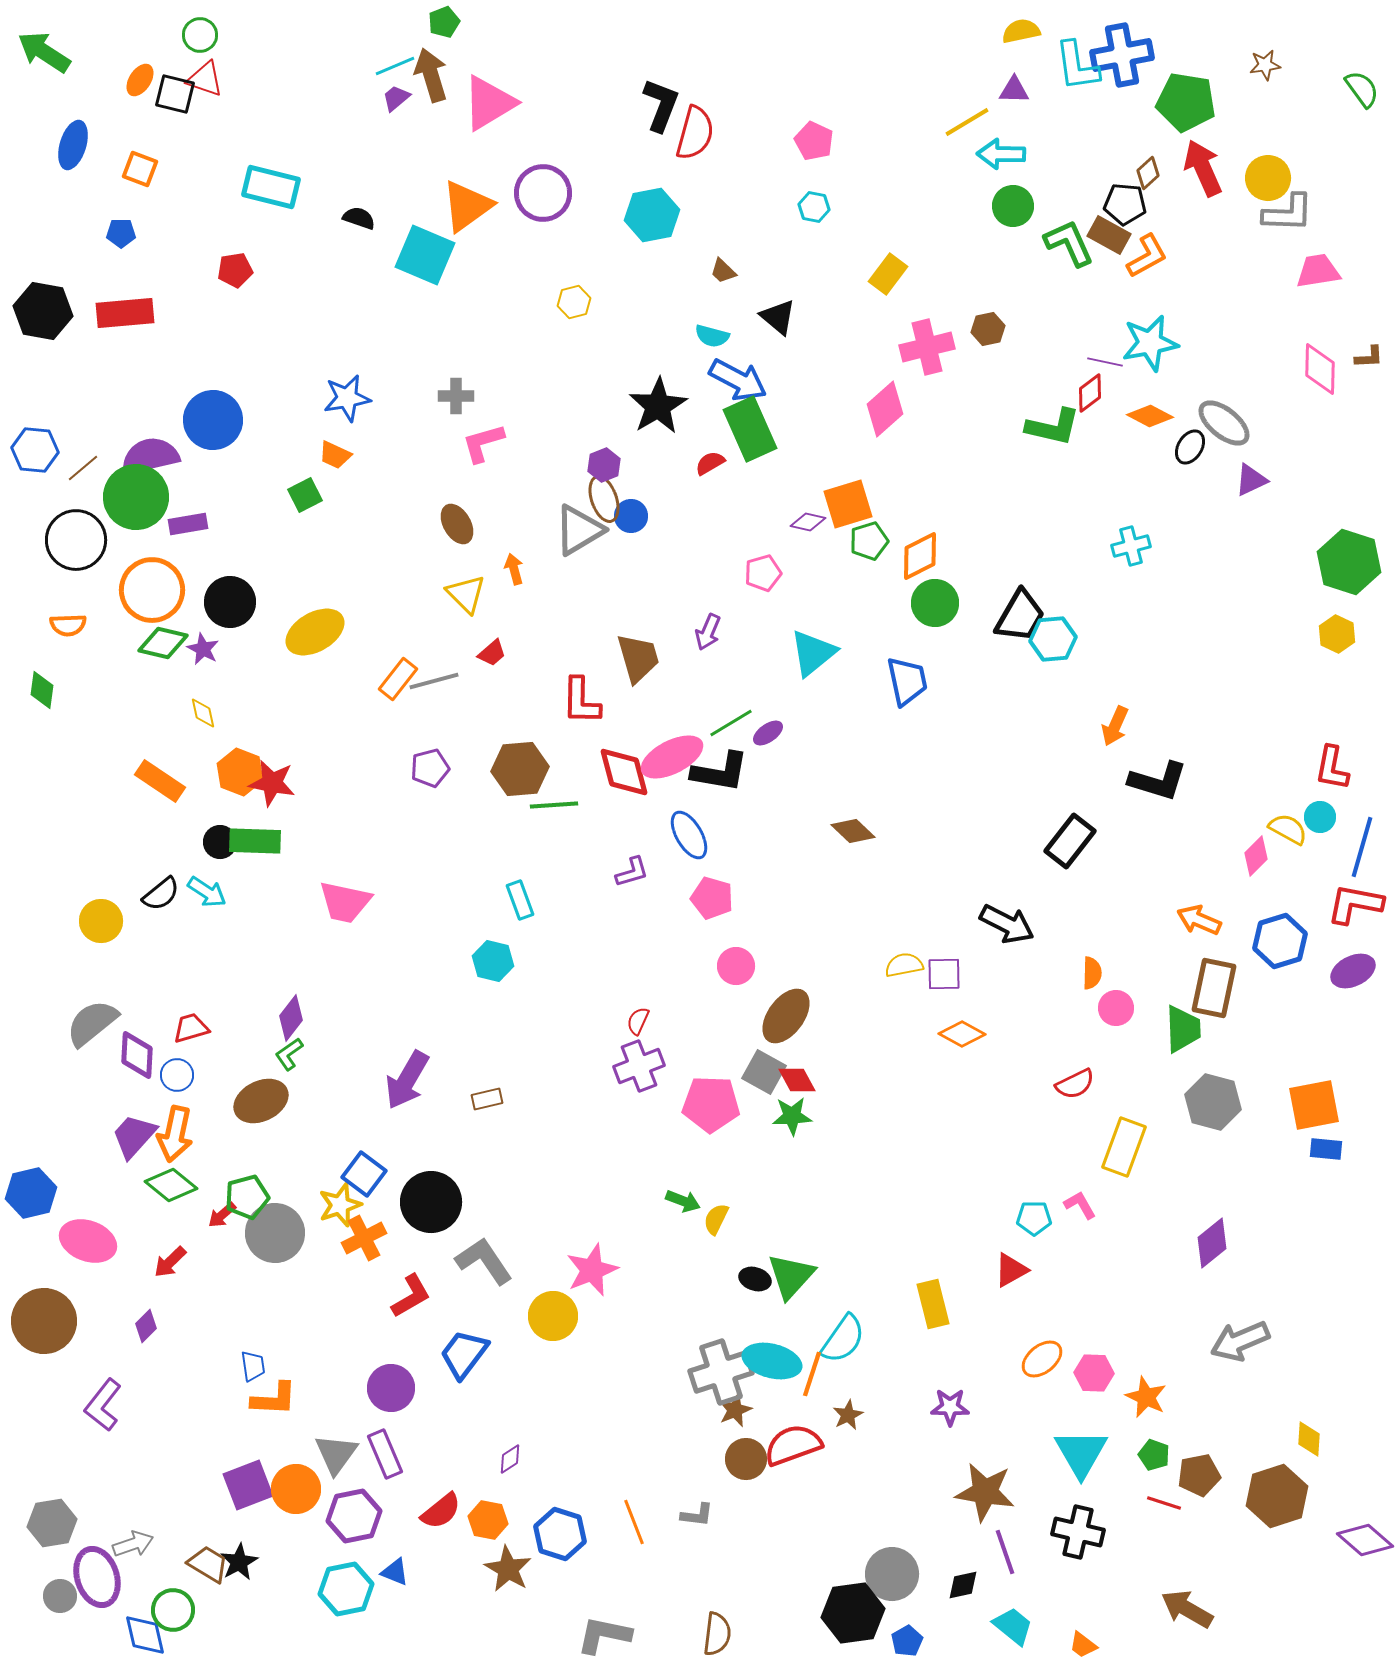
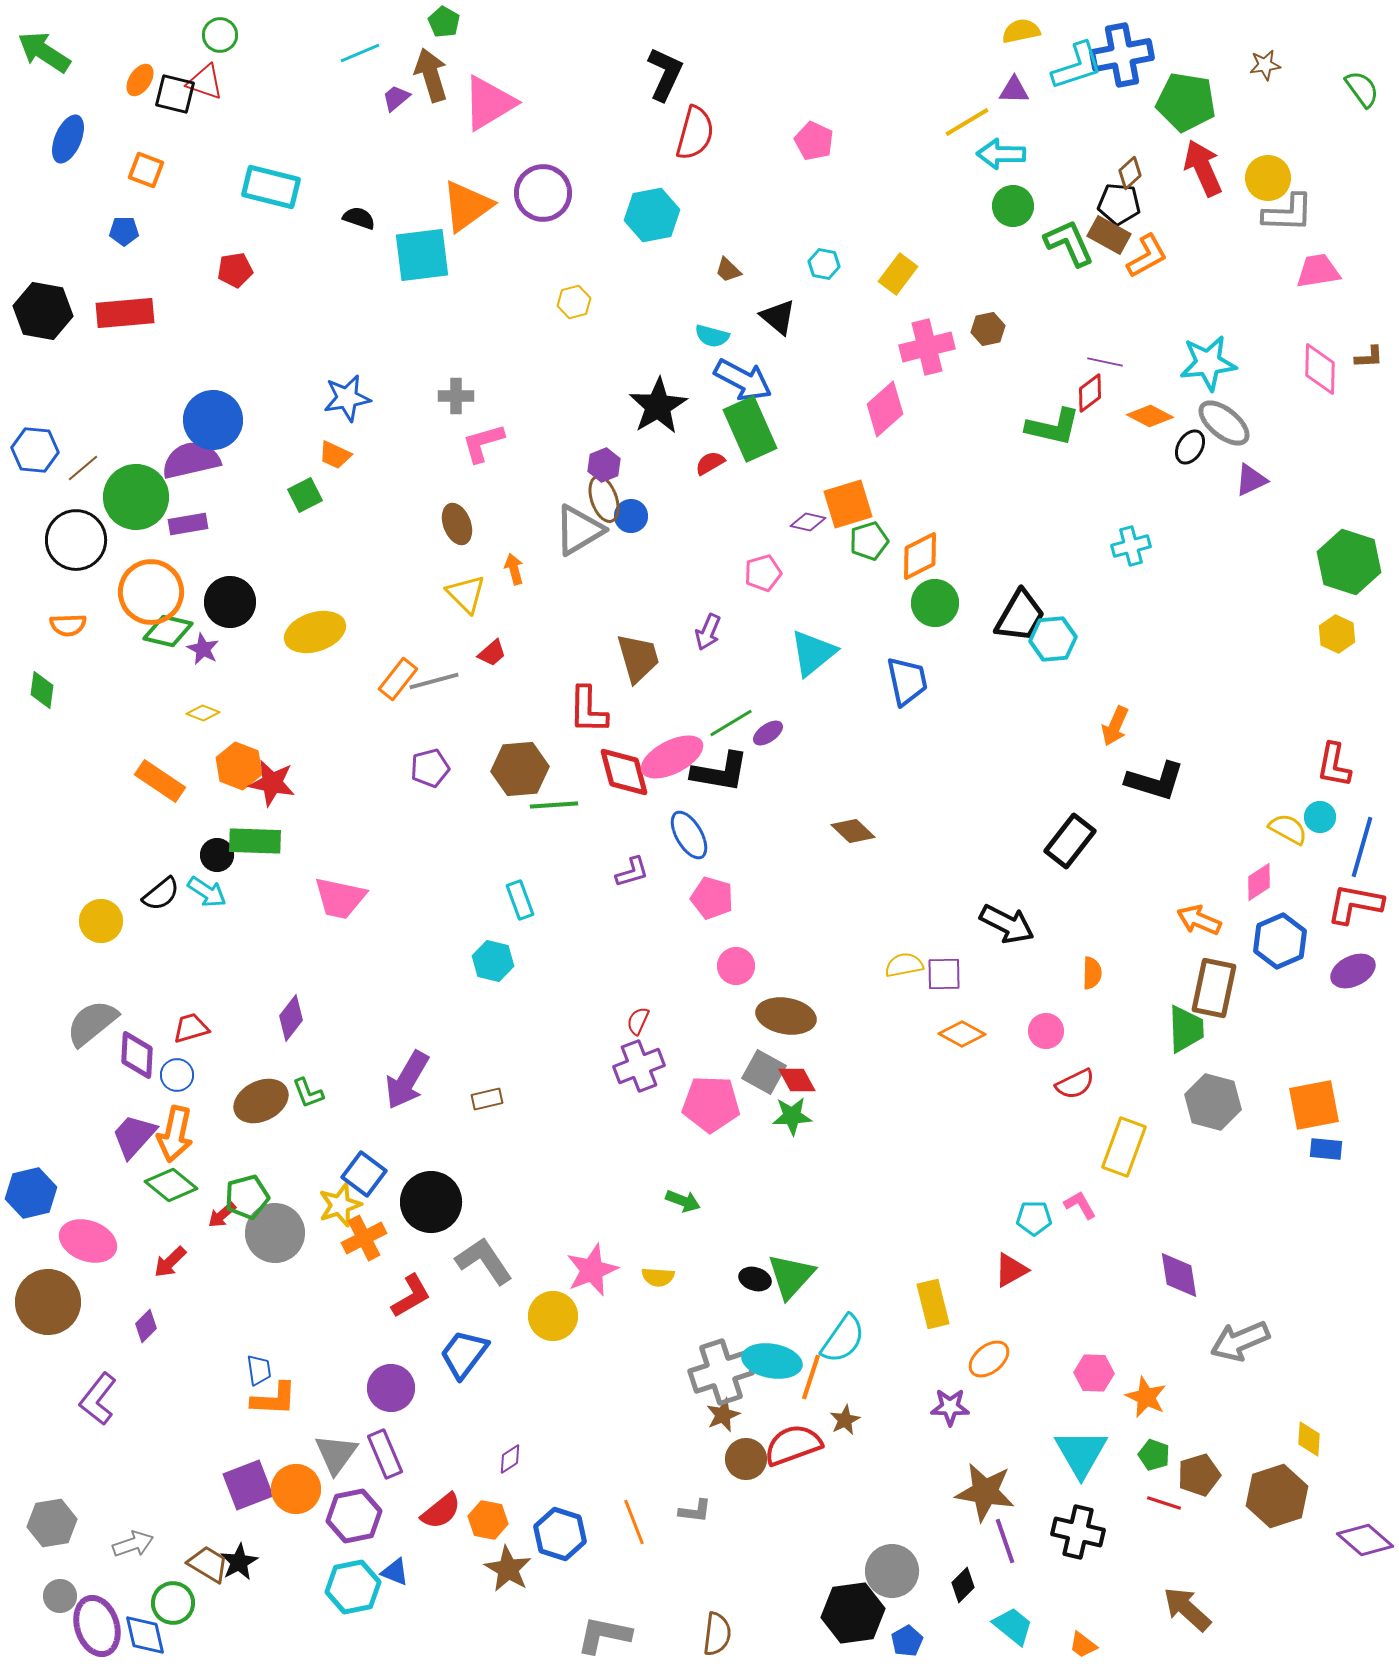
green pentagon at (444, 22): rotated 20 degrees counterclockwise
green circle at (200, 35): moved 20 px right
cyan line at (395, 66): moved 35 px left, 13 px up
cyan L-shape at (1077, 66): rotated 100 degrees counterclockwise
red triangle at (205, 79): moved 3 px down
black L-shape at (661, 105): moved 4 px right, 31 px up; rotated 4 degrees clockwise
blue ellipse at (73, 145): moved 5 px left, 6 px up; rotated 6 degrees clockwise
orange square at (140, 169): moved 6 px right, 1 px down
brown diamond at (1148, 173): moved 18 px left
black pentagon at (1125, 204): moved 6 px left
cyan hexagon at (814, 207): moved 10 px right, 57 px down
blue pentagon at (121, 233): moved 3 px right, 2 px up
cyan square at (425, 255): moved 3 px left; rotated 30 degrees counterclockwise
brown trapezoid at (723, 271): moved 5 px right, 1 px up
yellow rectangle at (888, 274): moved 10 px right
cyan star at (1150, 343): moved 58 px right, 20 px down; rotated 4 degrees clockwise
blue arrow at (738, 380): moved 5 px right
purple semicircle at (150, 456): moved 41 px right, 4 px down
brown ellipse at (457, 524): rotated 9 degrees clockwise
orange circle at (152, 590): moved 1 px left, 2 px down
yellow ellipse at (315, 632): rotated 12 degrees clockwise
green diamond at (163, 643): moved 5 px right, 12 px up
red L-shape at (581, 701): moved 7 px right, 9 px down
yellow diamond at (203, 713): rotated 56 degrees counterclockwise
red L-shape at (1332, 768): moved 2 px right, 3 px up
orange hexagon at (240, 772): moved 1 px left, 6 px up
black L-shape at (1158, 781): moved 3 px left
black circle at (220, 842): moved 3 px left, 13 px down
pink diamond at (1256, 856): moved 3 px right, 26 px down; rotated 12 degrees clockwise
pink trapezoid at (345, 902): moved 5 px left, 4 px up
blue hexagon at (1280, 941): rotated 6 degrees counterclockwise
pink circle at (1116, 1008): moved 70 px left, 23 px down
brown ellipse at (786, 1016): rotated 64 degrees clockwise
green trapezoid at (1183, 1029): moved 3 px right
green L-shape at (289, 1054): moved 19 px right, 39 px down; rotated 76 degrees counterclockwise
yellow semicircle at (716, 1219): moved 58 px left, 58 px down; rotated 112 degrees counterclockwise
purple diamond at (1212, 1243): moved 33 px left, 32 px down; rotated 60 degrees counterclockwise
brown circle at (44, 1321): moved 4 px right, 19 px up
orange ellipse at (1042, 1359): moved 53 px left
cyan ellipse at (772, 1361): rotated 4 degrees counterclockwise
blue trapezoid at (253, 1366): moved 6 px right, 4 px down
orange line at (812, 1374): moved 1 px left, 3 px down
purple L-shape at (103, 1405): moved 5 px left, 6 px up
brown star at (735, 1410): moved 12 px left, 5 px down
brown star at (848, 1415): moved 3 px left, 5 px down
brown pentagon at (1199, 1475): rotated 6 degrees counterclockwise
gray L-shape at (697, 1515): moved 2 px left, 4 px up
purple line at (1005, 1552): moved 11 px up
gray circle at (892, 1574): moved 3 px up
purple ellipse at (97, 1577): moved 49 px down
black diamond at (963, 1585): rotated 32 degrees counterclockwise
cyan hexagon at (346, 1589): moved 7 px right, 2 px up
brown arrow at (1187, 1609): rotated 12 degrees clockwise
green circle at (173, 1610): moved 7 px up
